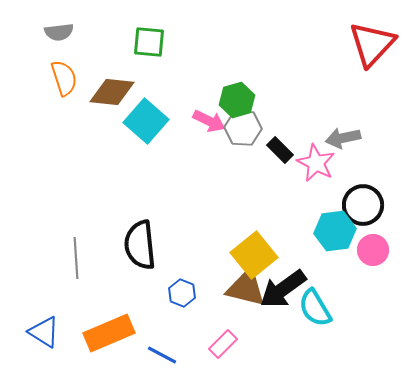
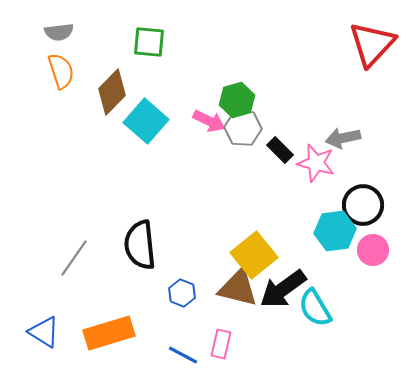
orange semicircle: moved 3 px left, 7 px up
brown diamond: rotated 51 degrees counterclockwise
pink star: rotated 12 degrees counterclockwise
gray line: moved 2 px left; rotated 39 degrees clockwise
brown triangle: moved 8 px left
orange rectangle: rotated 6 degrees clockwise
pink rectangle: moved 2 px left; rotated 32 degrees counterclockwise
blue line: moved 21 px right
